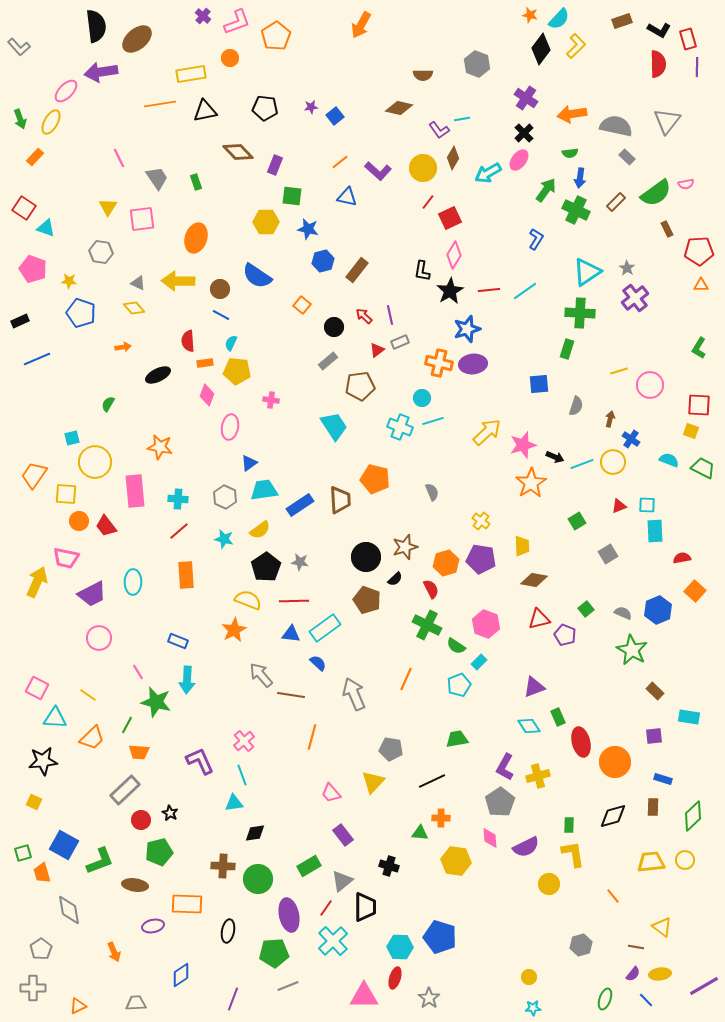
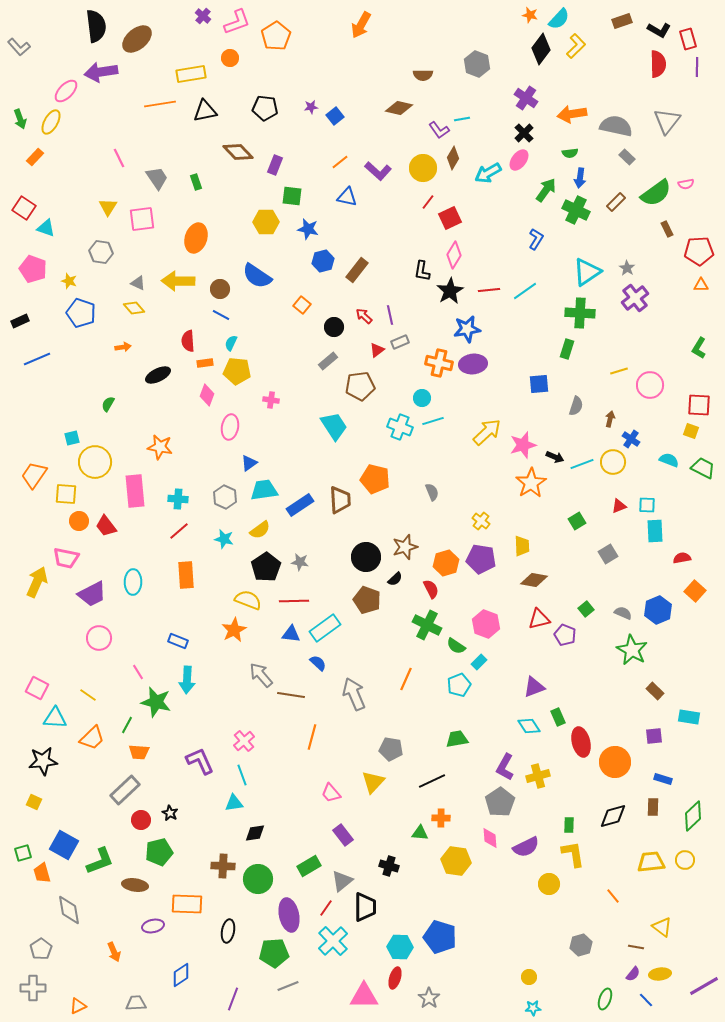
yellow star at (69, 281): rotated 14 degrees clockwise
blue star at (467, 329): rotated 8 degrees clockwise
